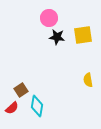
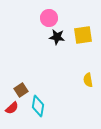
cyan diamond: moved 1 px right
